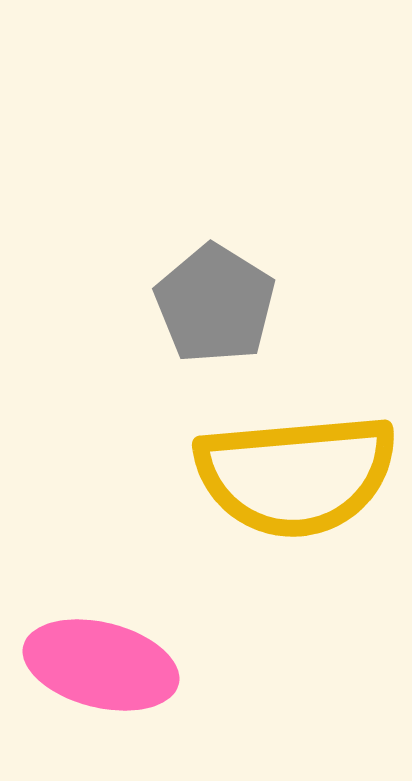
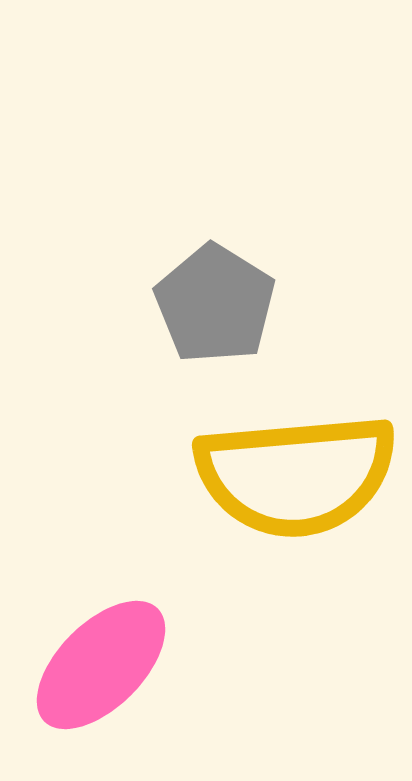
pink ellipse: rotated 59 degrees counterclockwise
